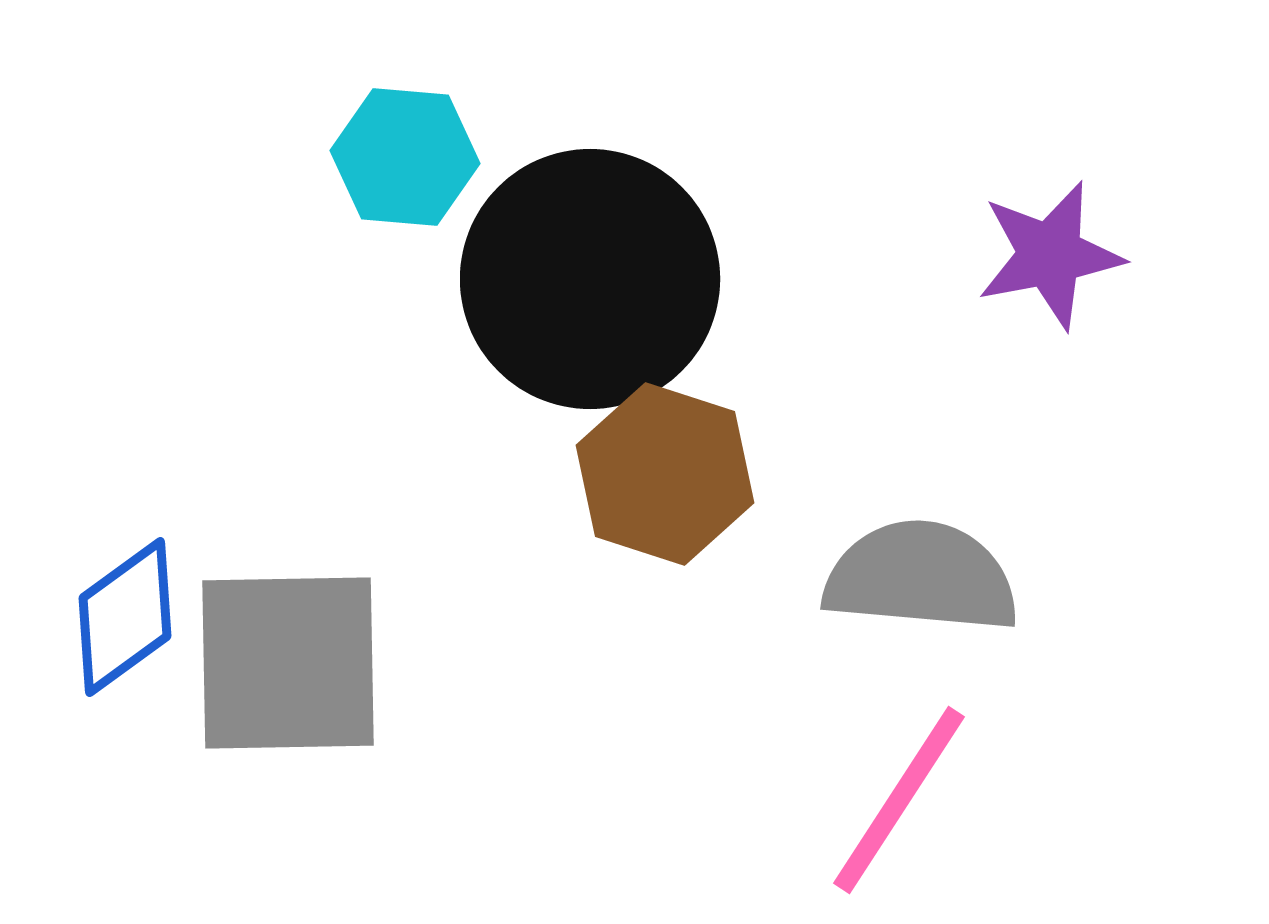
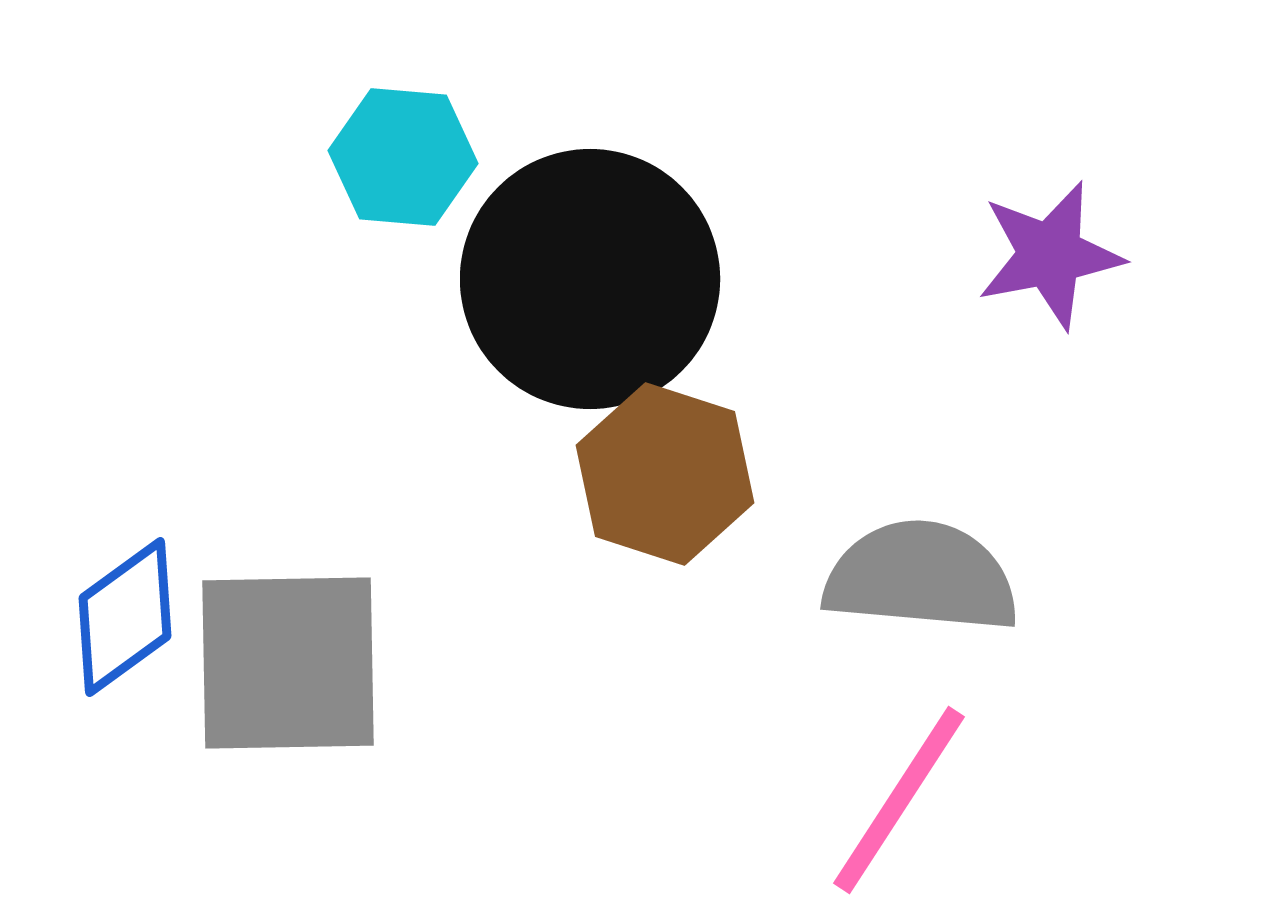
cyan hexagon: moved 2 px left
